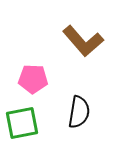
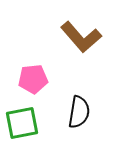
brown L-shape: moved 2 px left, 4 px up
pink pentagon: rotated 8 degrees counterclockwise
